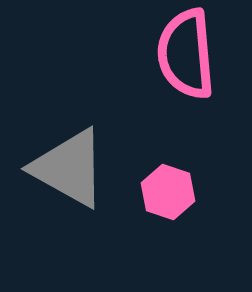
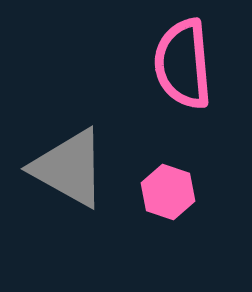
pink semicircle: moved 3 px left, 10 px down
